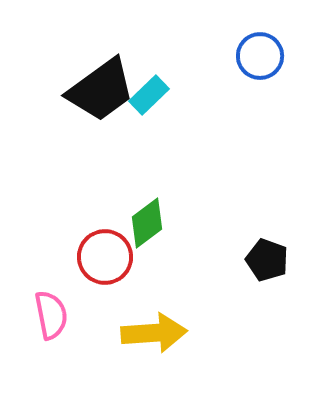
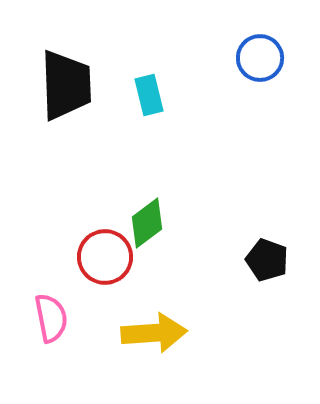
blue circle: moved 2 px down
black trapezoid: moved 35 px left, 5 px up; rotated 56 degrees counterclockwise
cyan rectangle: rotated 60 degrees counterclockwise
pink semicircle: moved 3 px down
